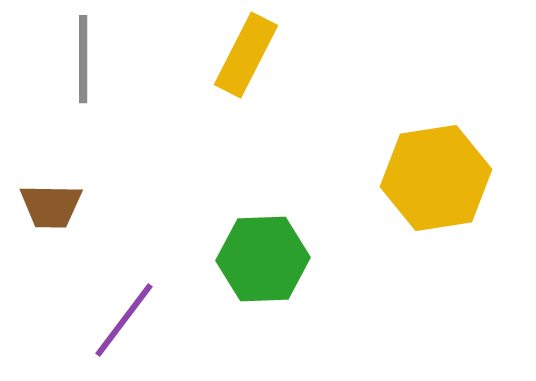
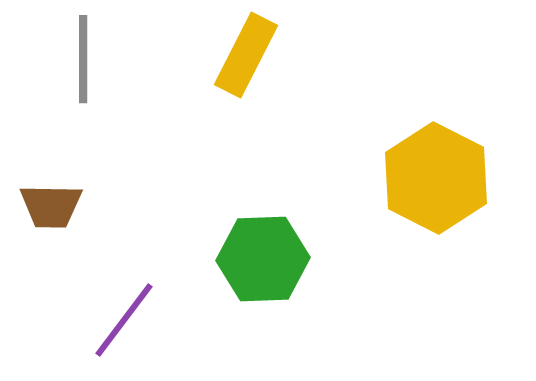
yellow hexagon: rotated 24 degrees counterclockwise
